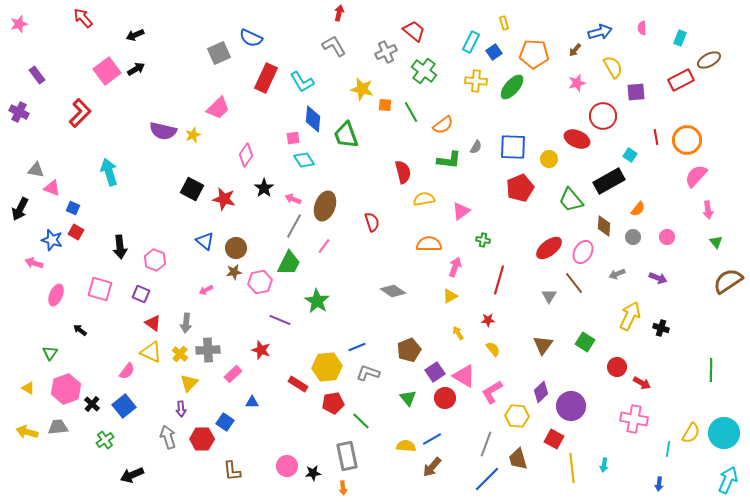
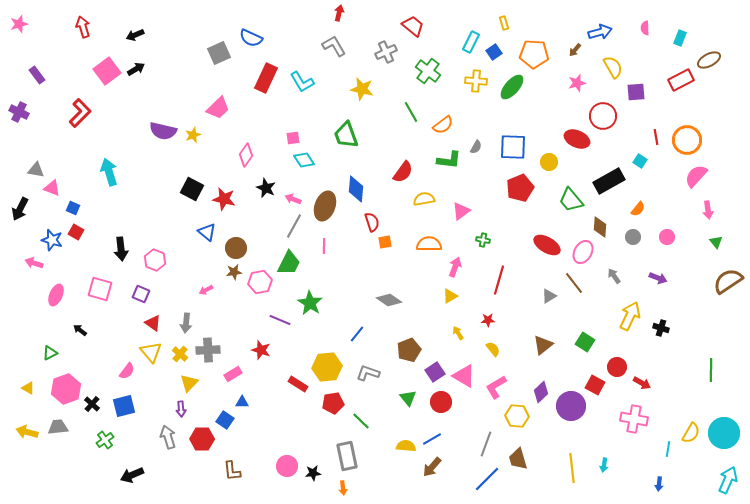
red arrow at (83, 18): moved 9 px down; rotated 25 degrees clockwise
pink semicircle at (642, 28): moved 3 px right
red trapezoid at (414, 31): moved 1 px left, 5 px up
green cross at (424, 71): moved 4 px right
orange square at (385, 105): moved 137 px down; rotated 16 degrees counterclockwise
blue diamond at (313, 119): moved 43 px right, 70 px down
cyan square at (630, 155): moved 10 px right, 6 px down
yellow circle at (549, 159): moved 3 px down
red semicircle at (403, 172): rotated 50 degrees clockwise
black star at (264, 188): moved 2 px right; rotated 12 degrees counterclockwise
brown diamond at (604, 226): moved 4 px left, 1 px down
blue triangle at (205, 241): moved 2 px right, 9 px up
pink line at (324, 246): rotated 35 degrees counterclockwise
black arrow at (120, 247): moved 1 px right, 2 px down
red ellipse at (549, 248): moved 2 px left, 3 px up; rotated 68 degrees clockwise
gray arrow at (617, 274): moved 3 px left, 2 px down; rotated 77 degrees clockwise
gray diamond at (393, 291): moved 4 px left, 9 px down
gray triangle at (549, 296): rotated 28 degrees clockwise
green star at (317, 301): moved 7 px left, 2 px down
brown triangle at (543, 345): rotated 15 degrees clockwise
blue line at (357, 347): moved 13 px up; rotated 30 degrees counterclockwise
yellow triangle at (151, 352): rotated 25 degrees clockwise
green triangle at (50, 353): rotated 28 degrees clockwise
pink rectangle at (233, 374): rotated 12 degrees clockwise
pink L-shape at (492, 392): moved 4 px right, 5 px up
red circle at (445, 398): moved 4 px left, 4 px down
blue triangle at (252, 402): moved 10 px left
blue square at (124, 406): rotated 25 degrees clockwise
blue square at (225, 422): moved 2 px up
red square at (554, 439): moved 41 px right, 54 px up
